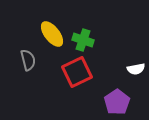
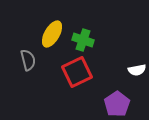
yellow ellipse: rotated 68 degrees clockwise
white semicircle: moved 1 px right, 1 px down
purple pentagon: moved 2 px down
